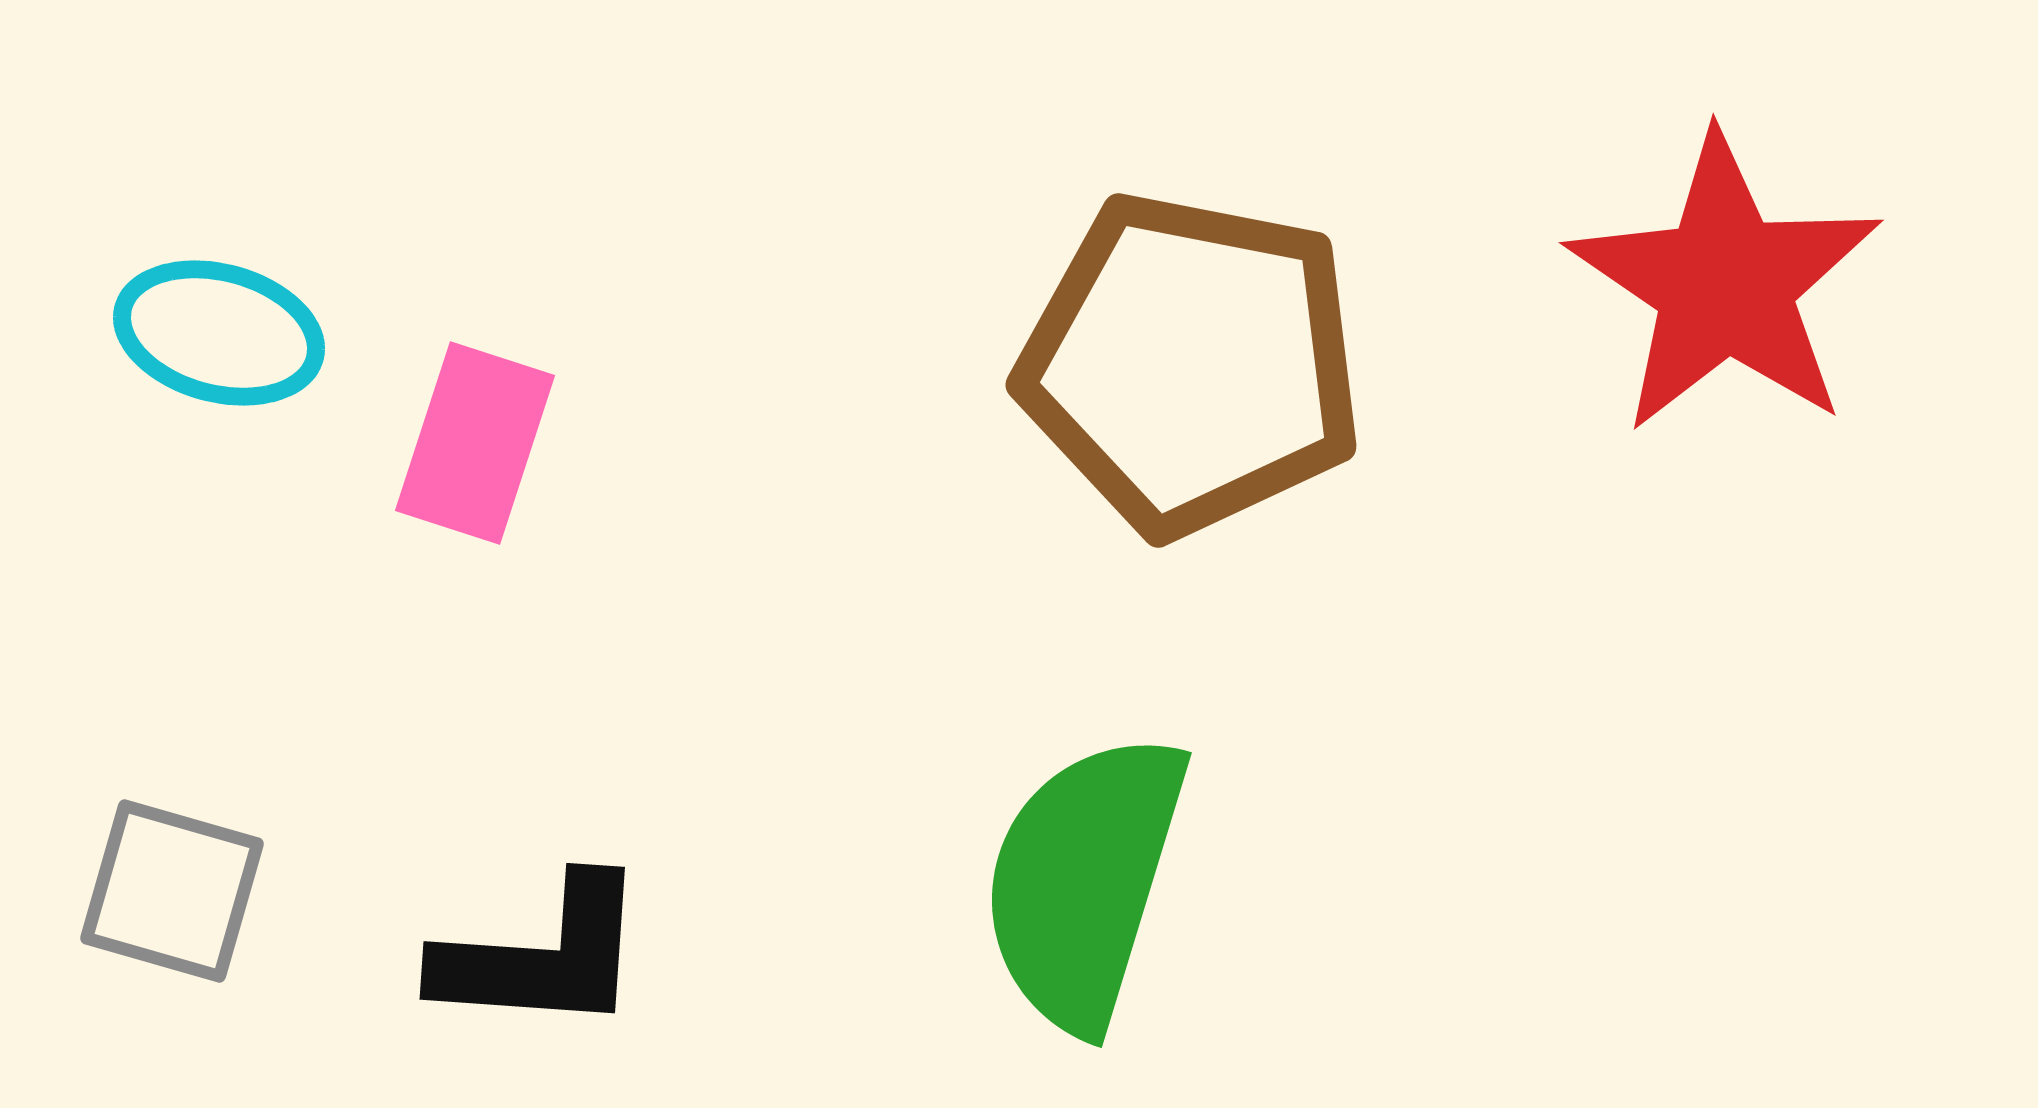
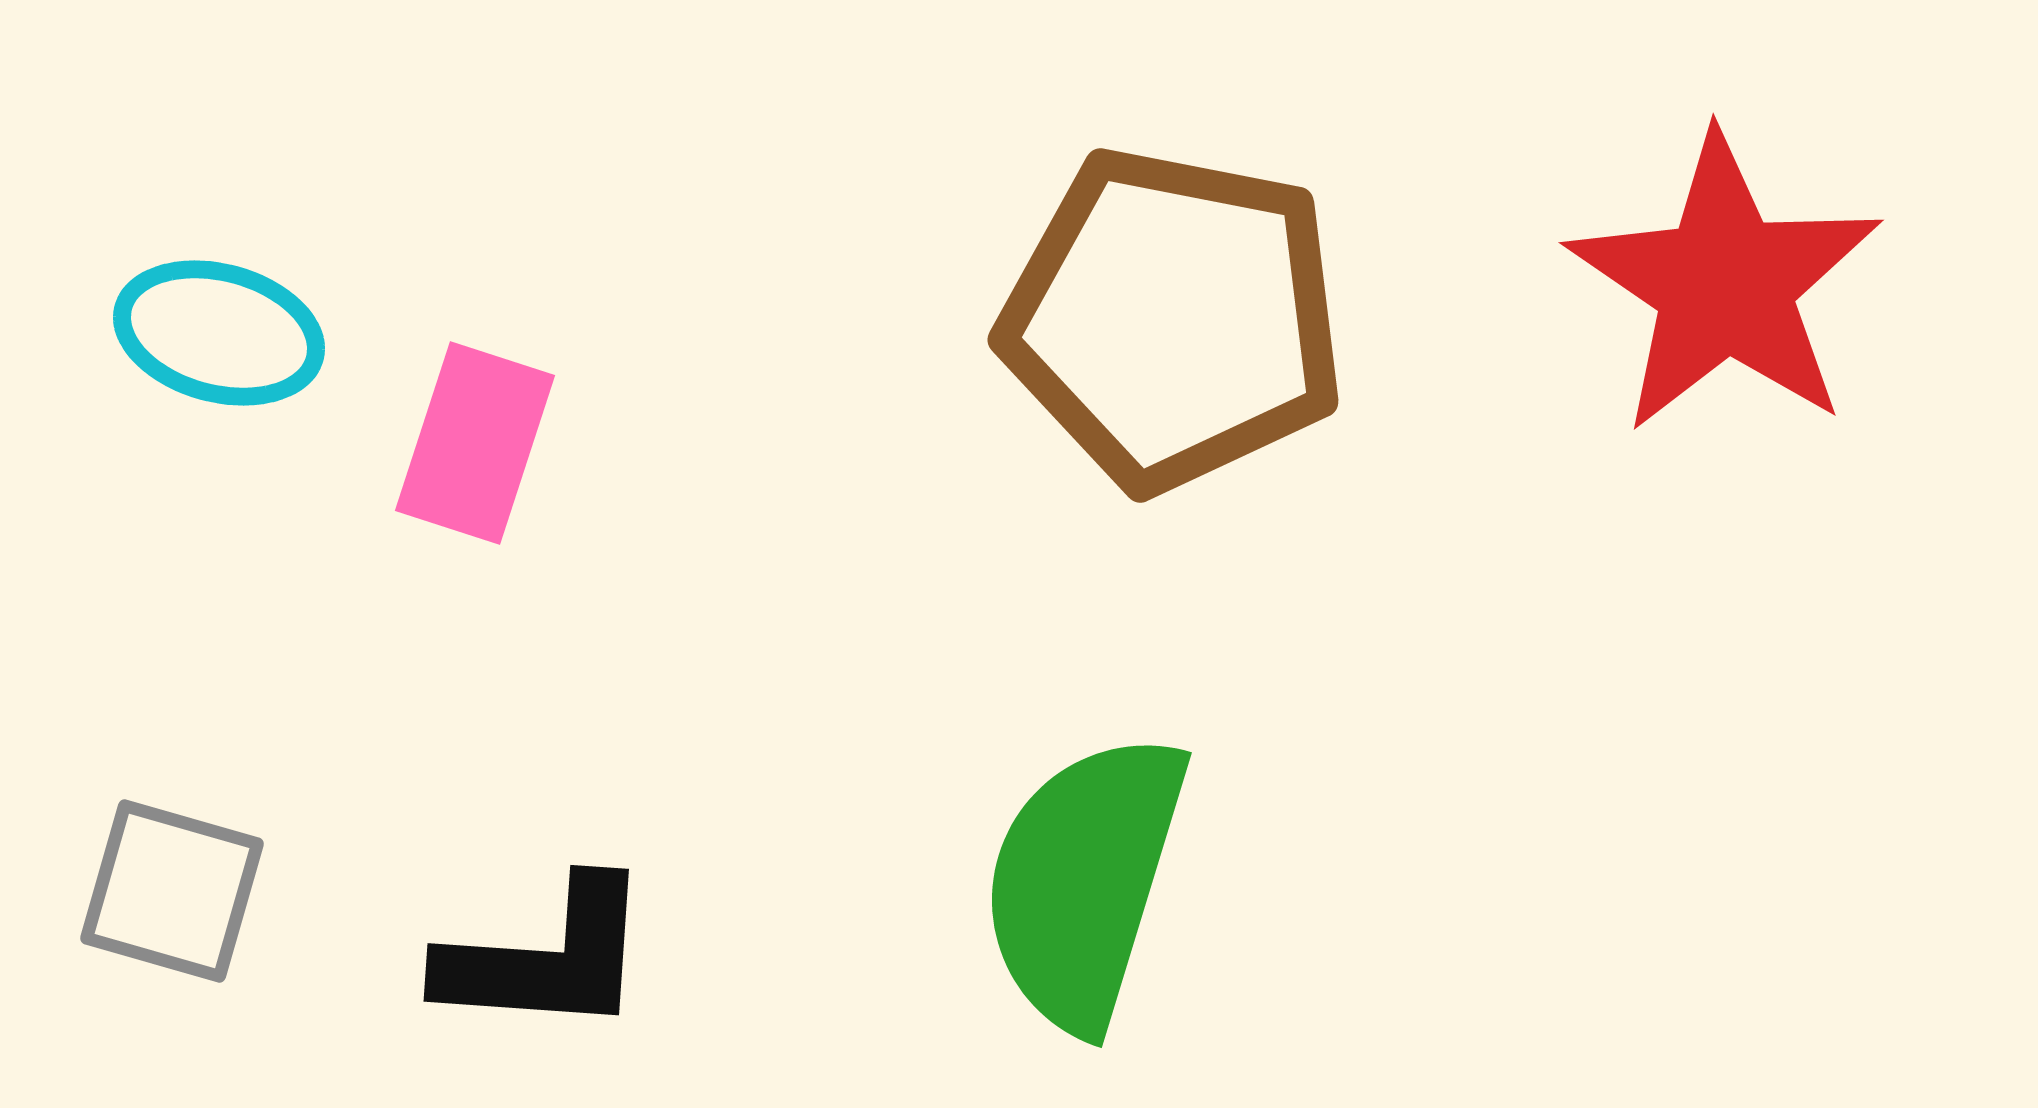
brown pentagon: moved 18 px left, 45 px up
black L-shape: moved 4 px right, 2 px down
